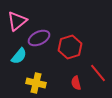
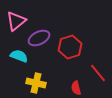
pink triangle: moved 1 px left
cyan semicircle: rotated 108 degrees counterclockwise
red semicircle: moved 5 px down
